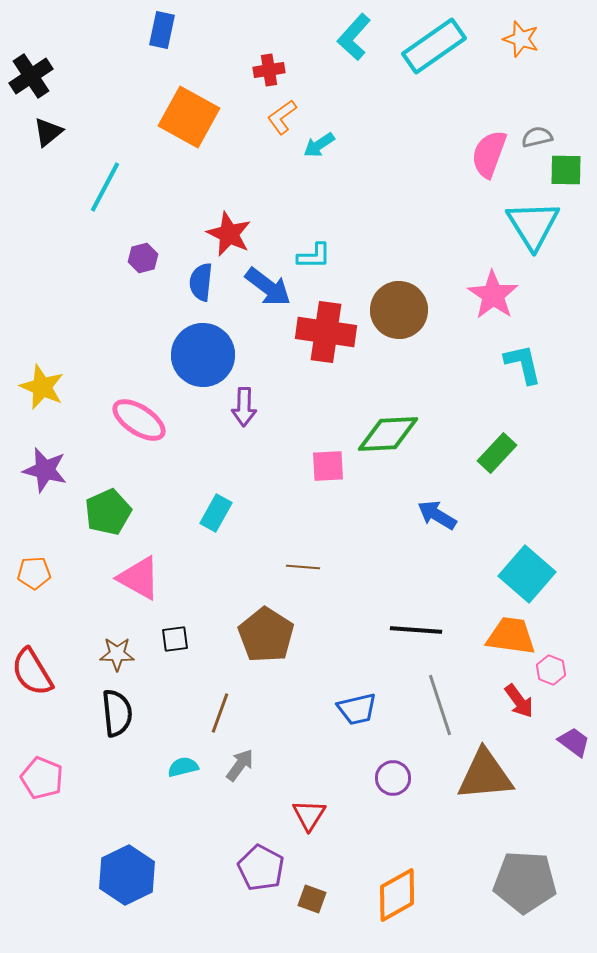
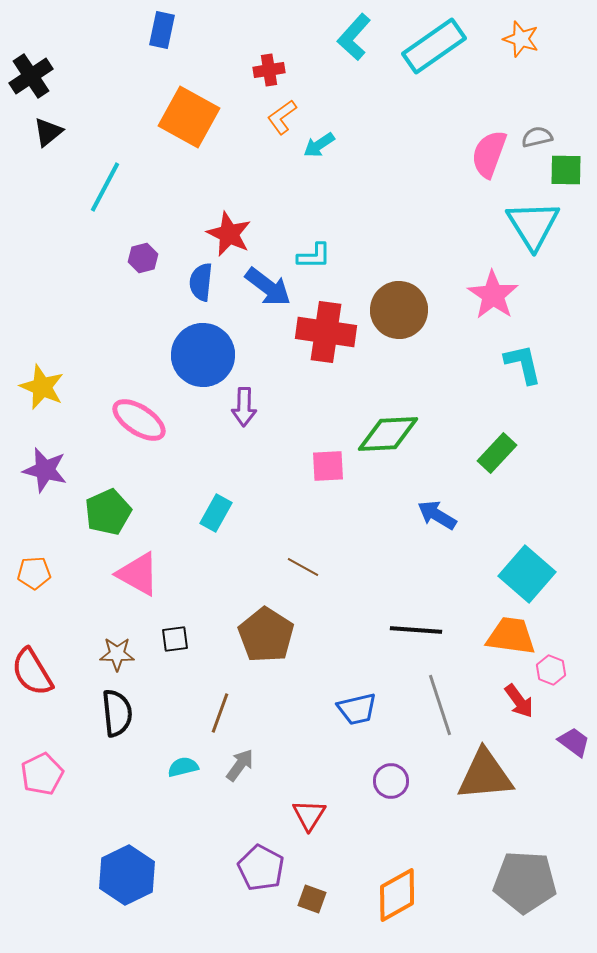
brown line at (303, 567): rotated 24 degrees clockwise
pink triangle at (139, 578): moved 1 px left, 4 px up
pink pentagon at (42, 778): moved 4 px up; rotated 24 degrees clockwise
purple circle at (393, 778): moved 2 px left, 3 px down
